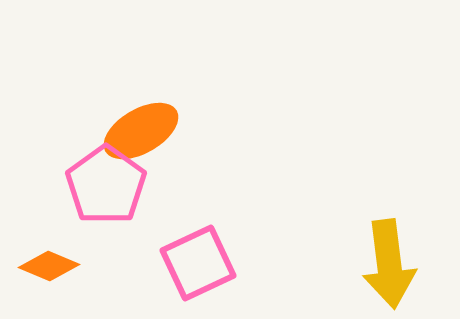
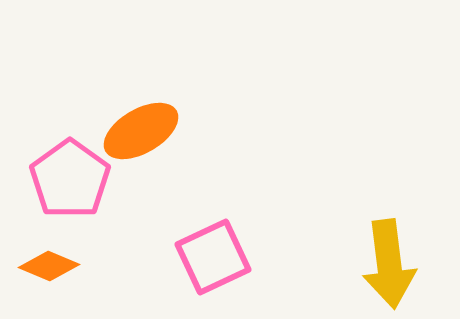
pink pentagon: moved 36 px left, 6 px up
pink square: moved 15 px right, 6 px up
